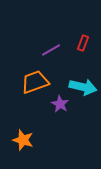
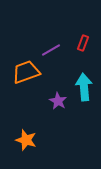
orange trapezoid: moved 9 px left, 10 px up
cyan arrow: moved 1 px right; rotated 108 degrees counterclockwise
purple star: moved 2 px left, 3 px up
orange star: moved 3 px right
